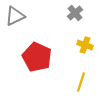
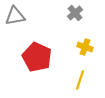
gray triangle: rotated 15 degrees clockwise
yellow cross: moved 2 px down
yellow line: moved 1 px left, 2 px up
